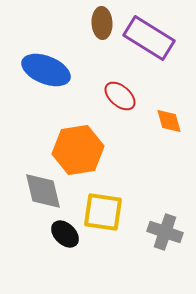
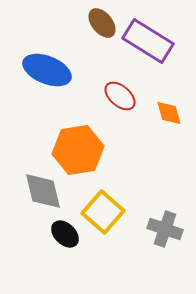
brown ellipse: rotated 36 degrees counterclockwise
purple rectangle: moved 1 px left, 3 px down
blue ellipse: moved 1 px right
orange diamond: moved 8 px up
yellow square: rotated 33 degrees clockwise
gray cross: moved 3 px up
